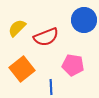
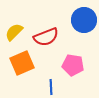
yellow semicircle: moved 3 px left, 4 px down
orange square: moved 6 px up; rotated 15 degrees clockwise
